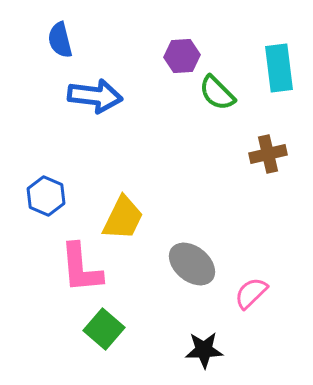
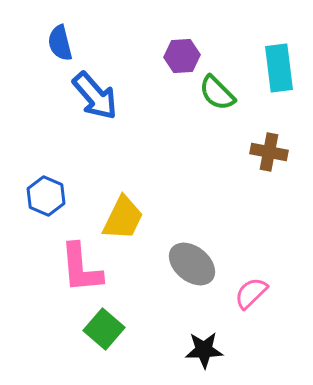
blue semicircle: moved 3 px down
blue arrow: rotated 42 degrees clockwise
brown cross: moved 1 px right, 2 px up; rotated 24 degrees clockwise
